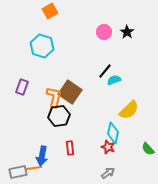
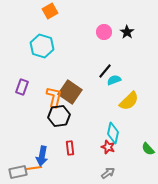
yellow semicircle: moved 9 px up
